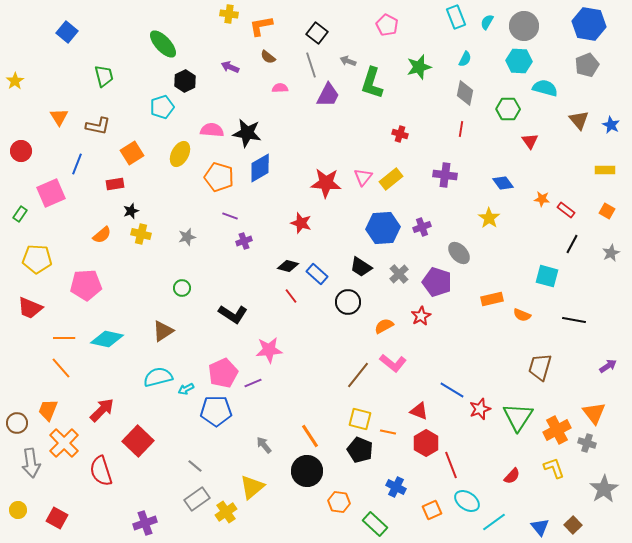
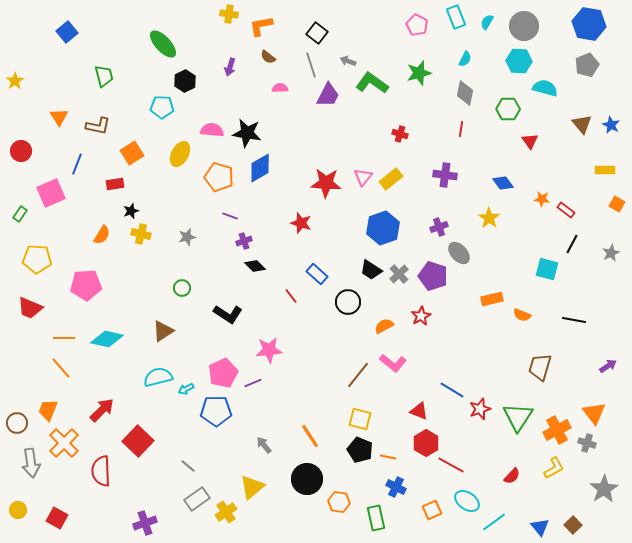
pink pentagon at (387, 25): moved 30 px right
blue square at (67, 32): rotated 10 degrees clockwise
purple arrow at (230, 67): rotated 96 degrees counterclockwise
green star at (419, 67): moved 6 px down
green L-shape at (372, 83): rotated 108 degrees clockwise
cyan pentagon at (162, 107): rotated 20 degrees clockwise
brown triangle at (579, 120): moved 3 px right, 4 px down
orange square at (607, 211): moved 10 px right, 7 px up
purple cross at (422, 227): moved 17 px right
blue hexagon at (383, 228): rotated 16 degrees counterclockwise
orange semicircle at (102, 235): rotated 18 degrees counterclockwise
black diamond at (288, 266): moved 33 px left; rotated 30 degrees clockwise
black trapezoid at (361, 267): moved 10 px right, 3 px down
cyan square at (547, 276): moved 7 px up
purple pentagon at (437, 282): moved 4 px left, 6 px up
black L-shape at (233, 314): moved 5 px left
orange line at (388, 432): moved 25 px down
red line at (451, 465): rotated 40 degrees counterclockwise
gray line at (195, 466): moved 7 px left
yellow L-shape at (554, 468): rotated 80 degrees clockwise
red semicircle at (101, 471): rotated 16 degrees clockwise
black circle at (307, 471): moved 8 px down
green rectangle at (375, 524): moved 1 px right, 6 px up; rotated 35 degrees clockwise
